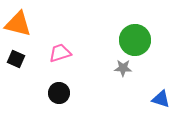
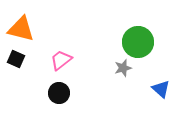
orange triangle: moved 3 px right, 5 px down
green circle: moved 3 px right, 2 px down
pink trapezoid: moved 1 px right, 7 px down; rotated 20 degrees counterclockwise
gray star: rotated 18 degrees counterclockwise
blue triangle: moved 10 px up; rotated 24 degrees clockwise
